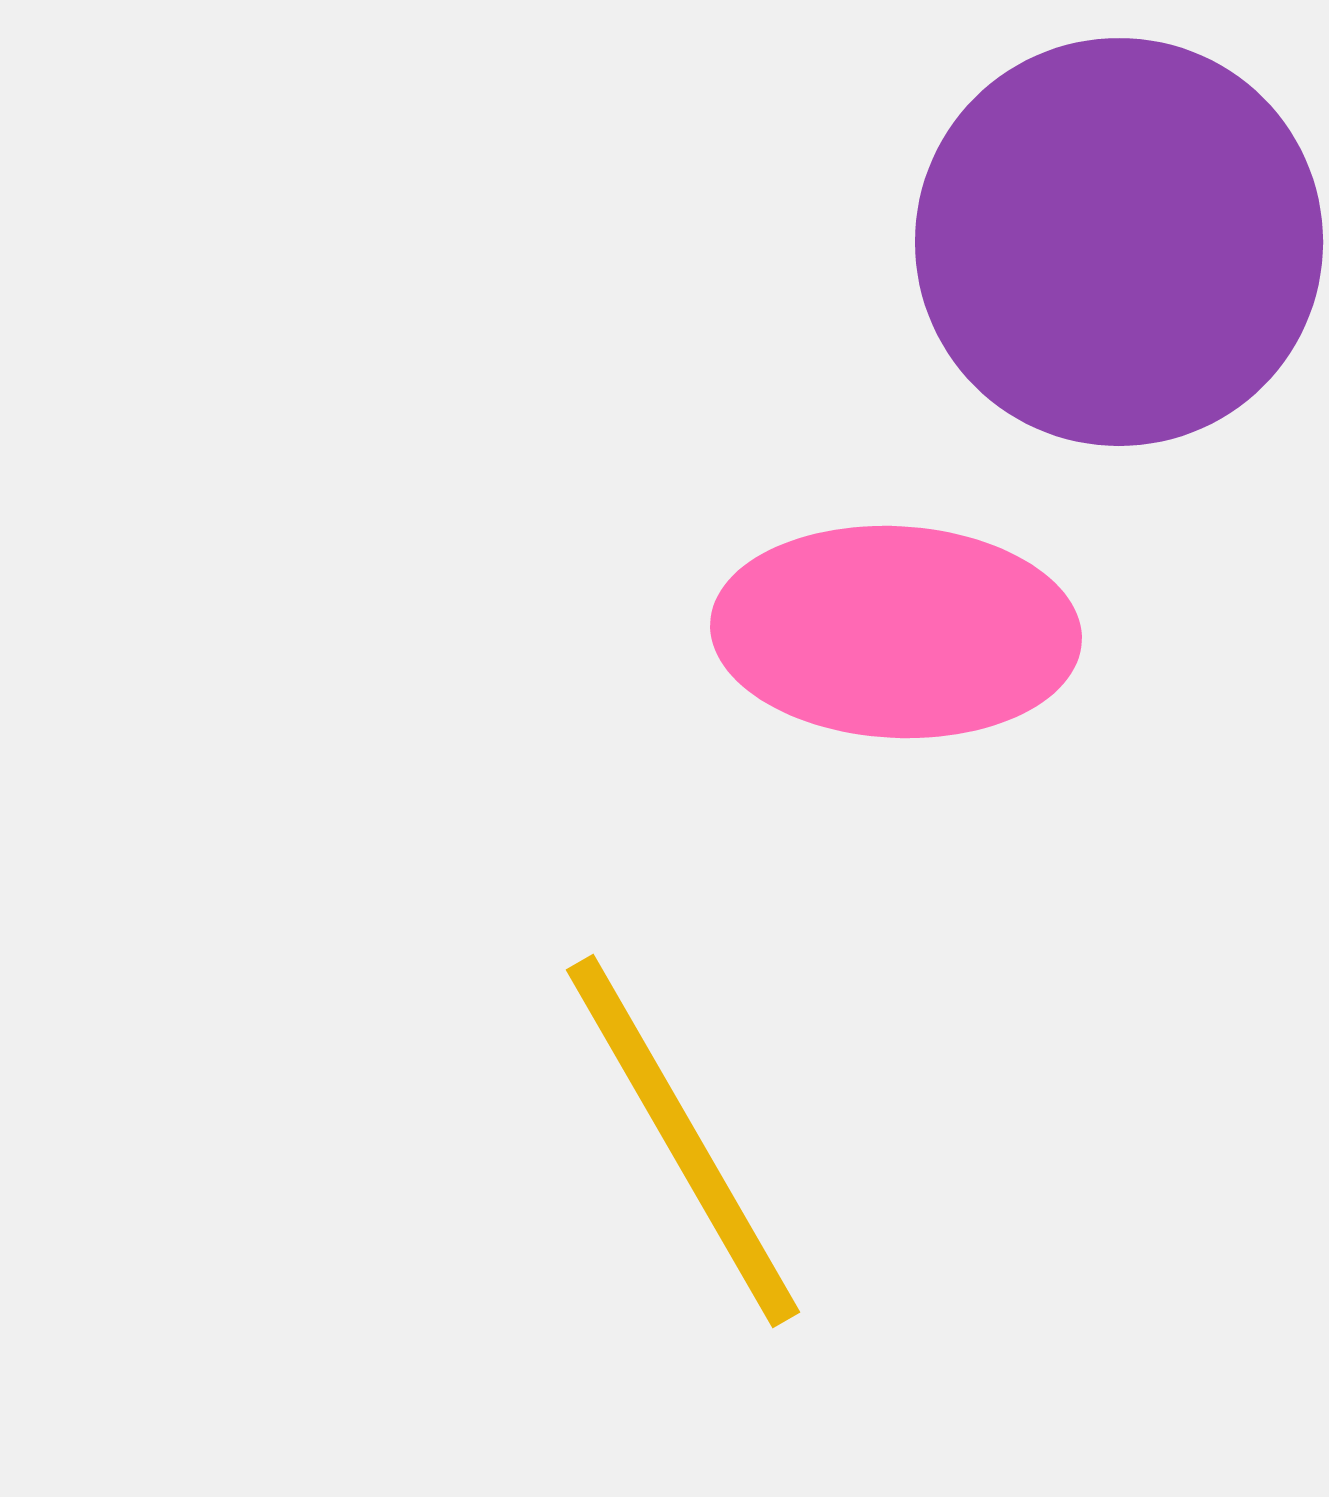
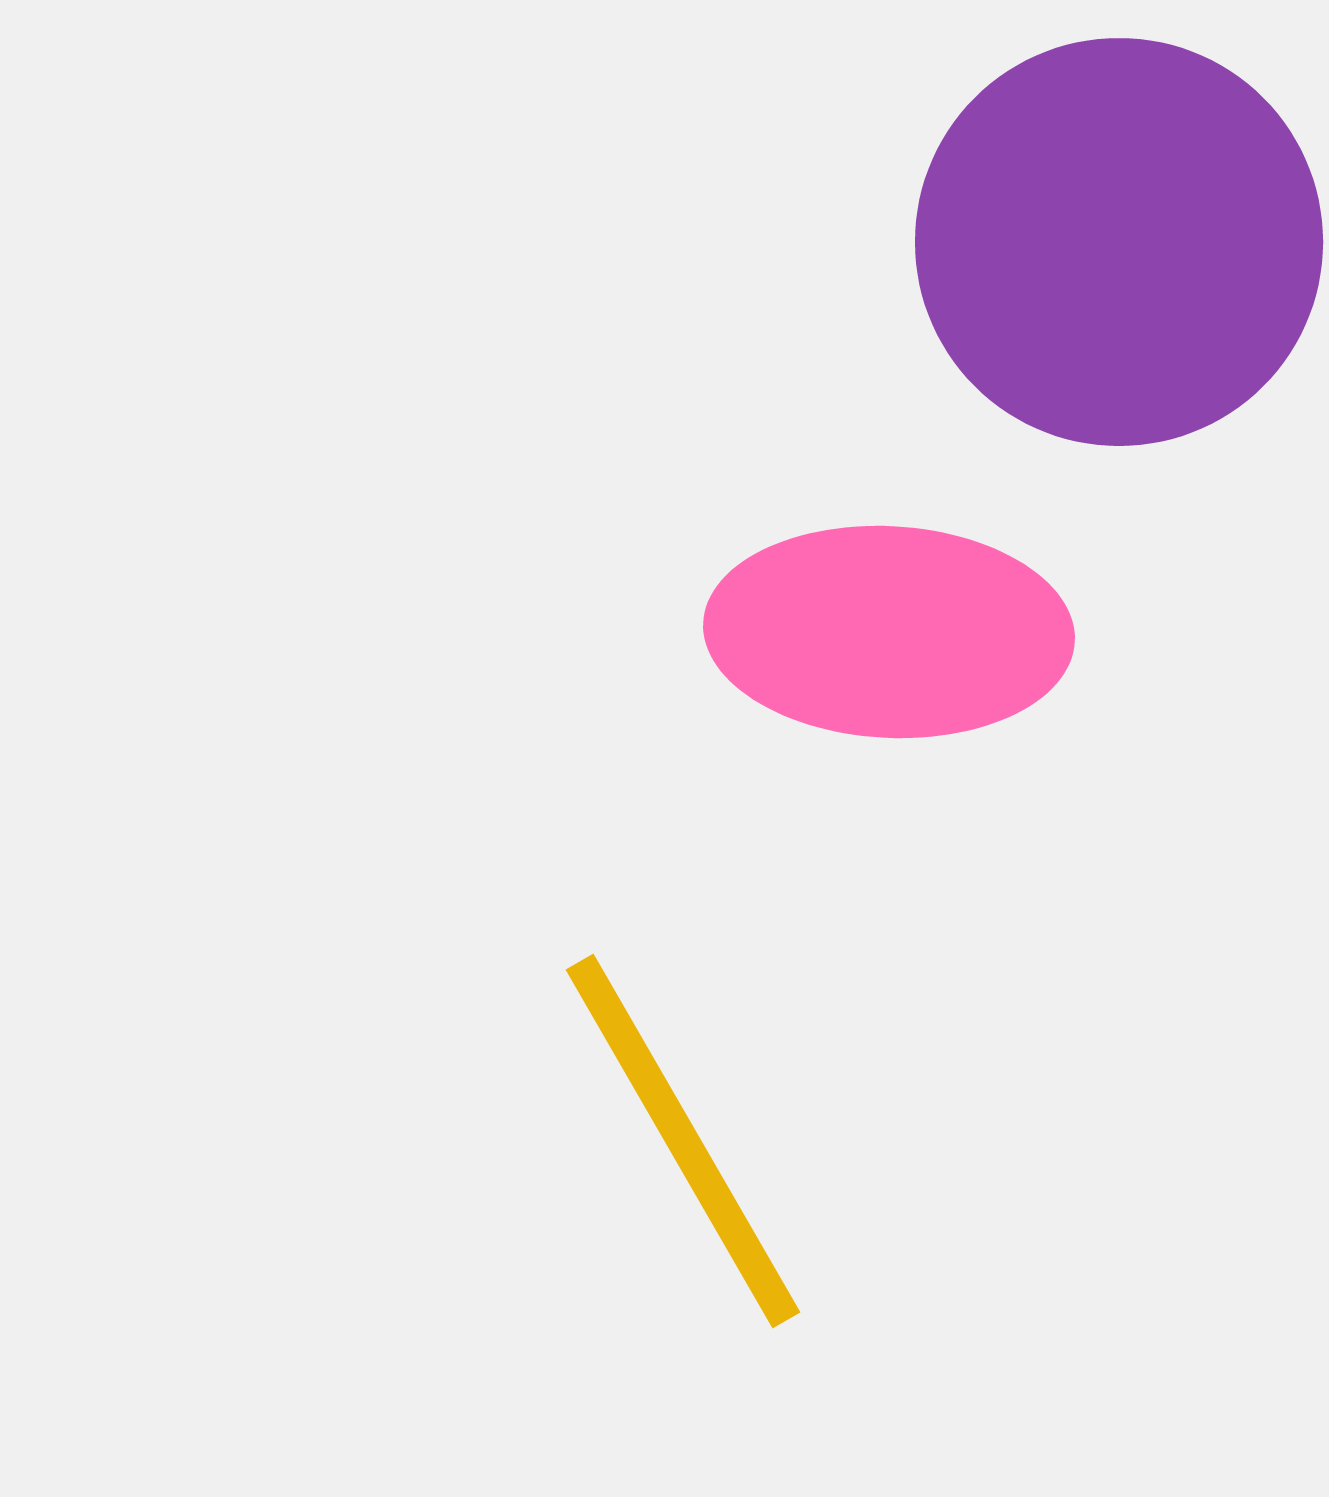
pink ellipse: moved 7 px left
